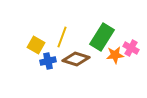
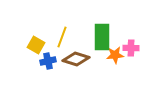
green rectangle: rotated 32 degrees counterclockwise
pink cross: rotated 28 degrees counterclockwise
